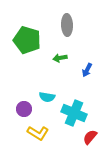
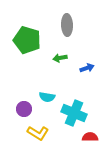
blue arrow: moved 2 px up; rotated 136 degrees counterclockwise
red semicircle: rotated 49 degrees clockwise
